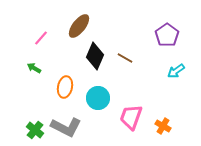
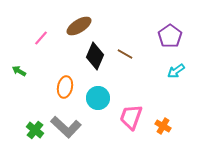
brown ellipse: rotated 20 degrees clockwise
purple pentagon: moved 3 px right, 1 px down
brown line: moved 4 px up
green arrow: moved 15 px left, 3 px down
gray L-shape: rotated 16 degrees clockwise
